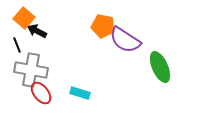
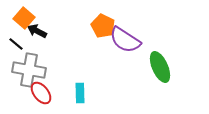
orange pentagon: rotated 15 degrees clockwise
black line: moved 1 px left, 1 px up; rotated 28 degrees counterclockwise
gray cross: moved 2 px left
cyan rectangle: rotated 72 degrees clockwise
